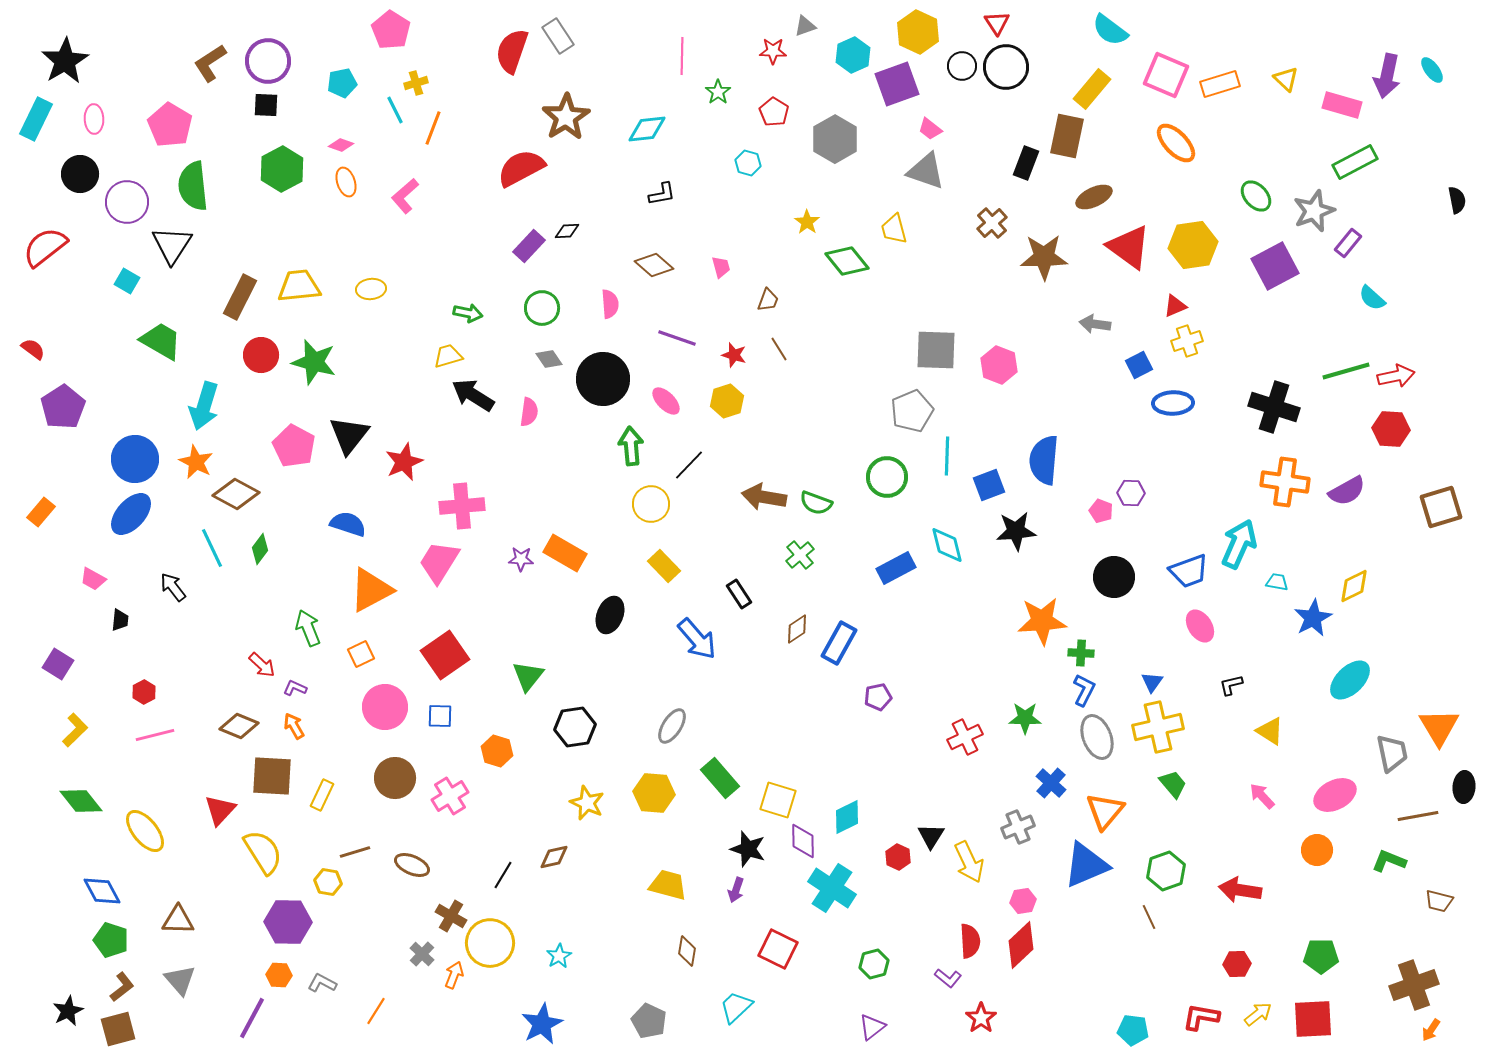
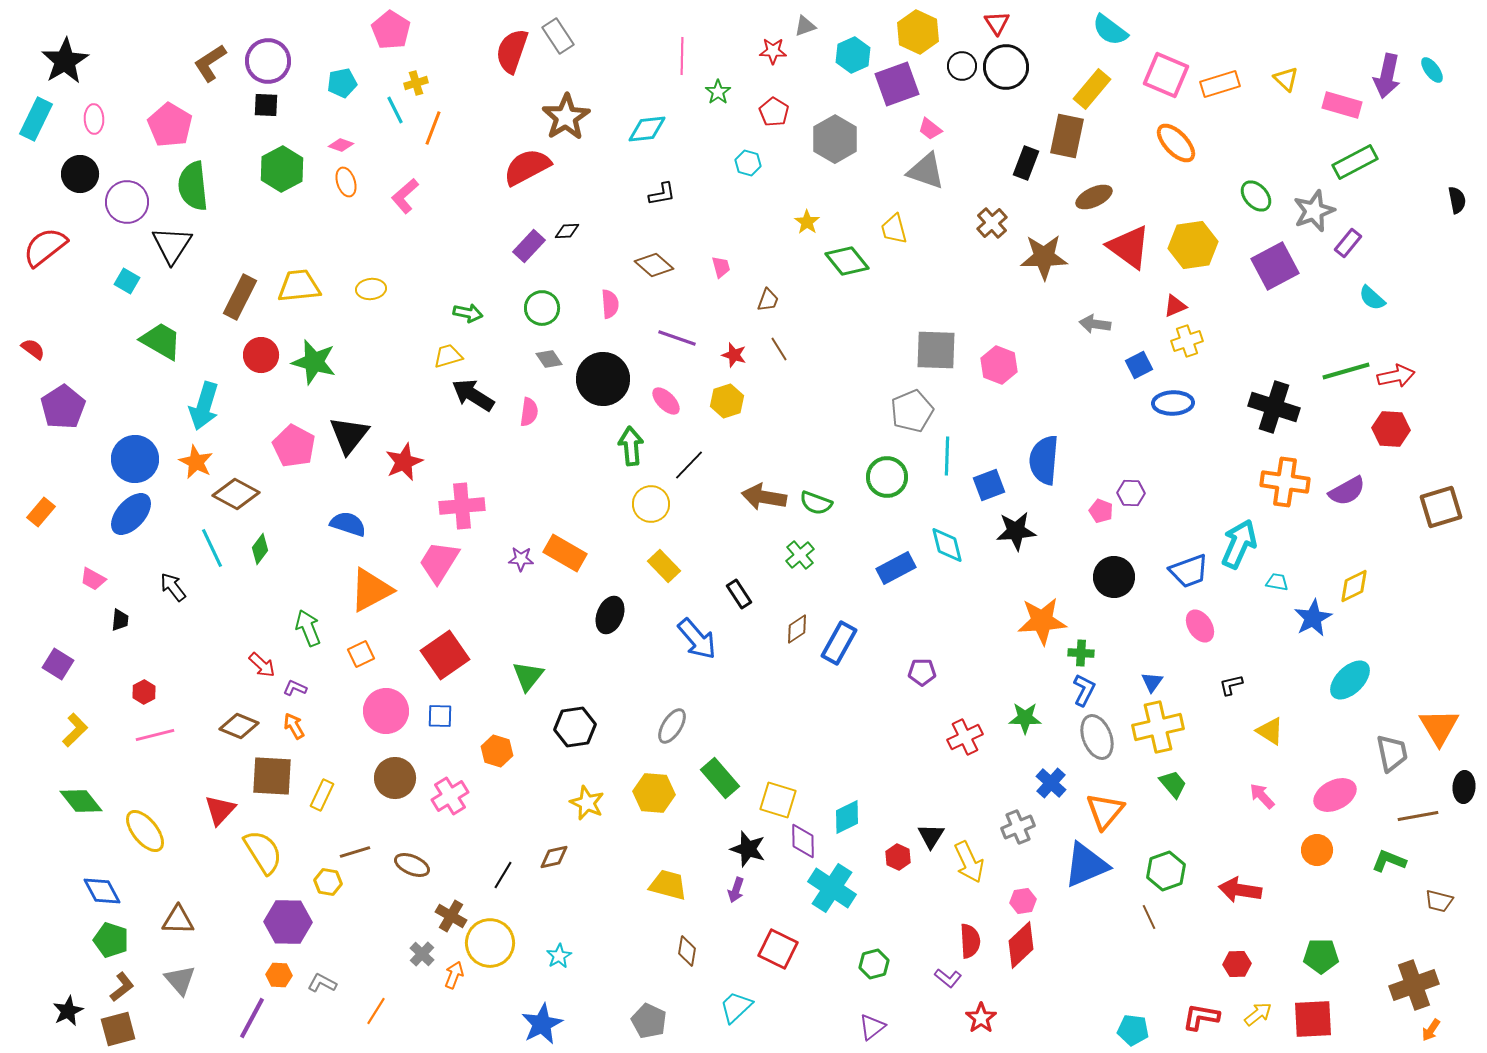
red semicircle at (521, 168): moved 6 px right, 1 px up
purple pentagon at (878, 697): moved 44 px right, 25 px up; rotated 12 degrees clockwise
pink circle at (385, 707): moved 1 px right, 4 px down
